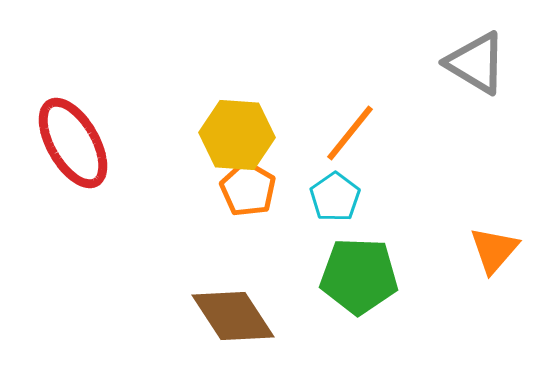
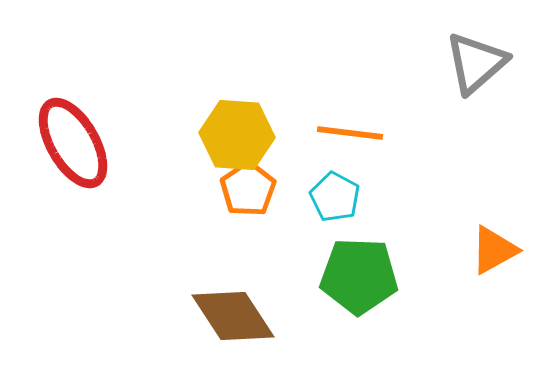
gray triangle: rotated 48 degrees clockwise
orange line: rotated 58 degrees clockwise
orange pentagon: rotated 8 degrees clockwise
cyan pentagon: rotated 9 degrees counterclockwise
orange triangle: rotated 20 degrees clockwise
